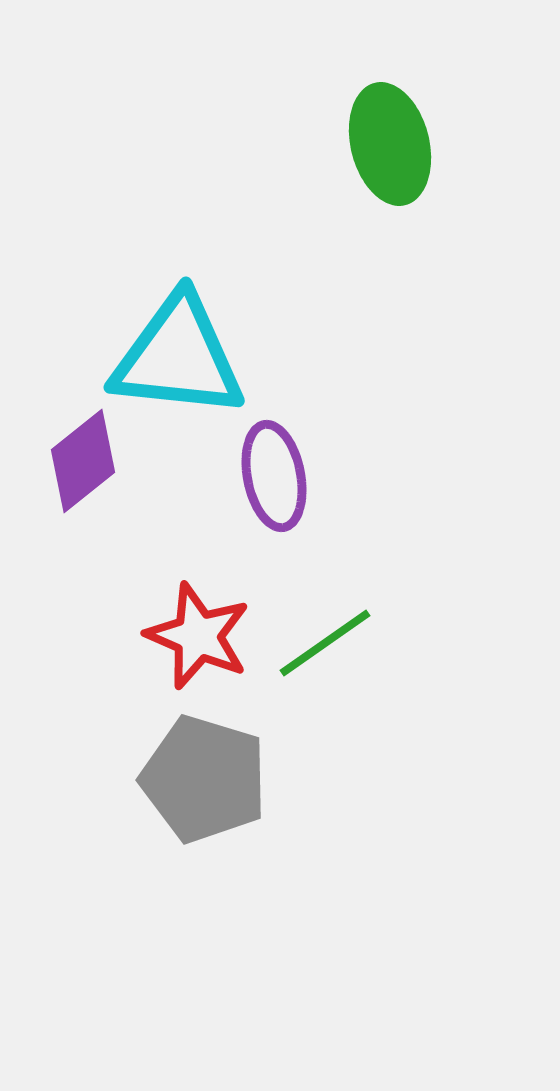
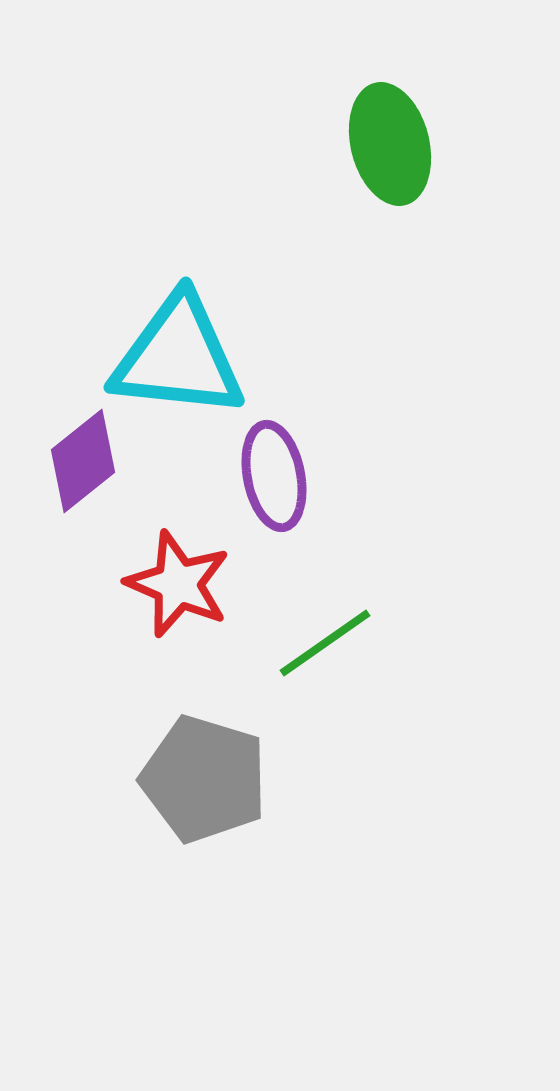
red star: moved 20 px left, 52 px up
